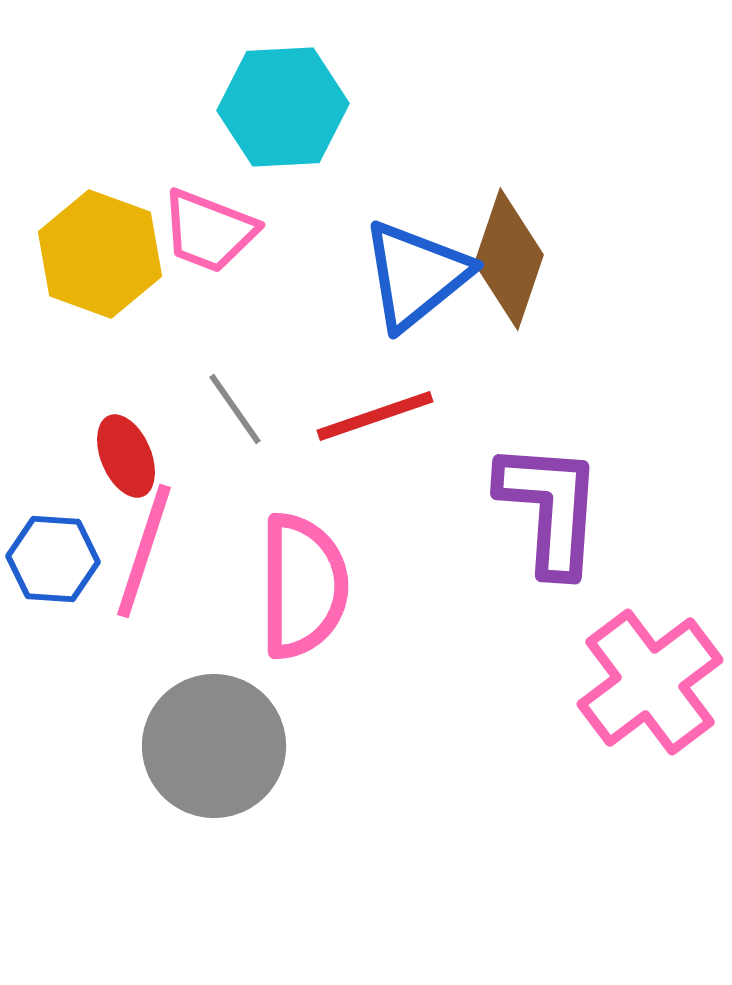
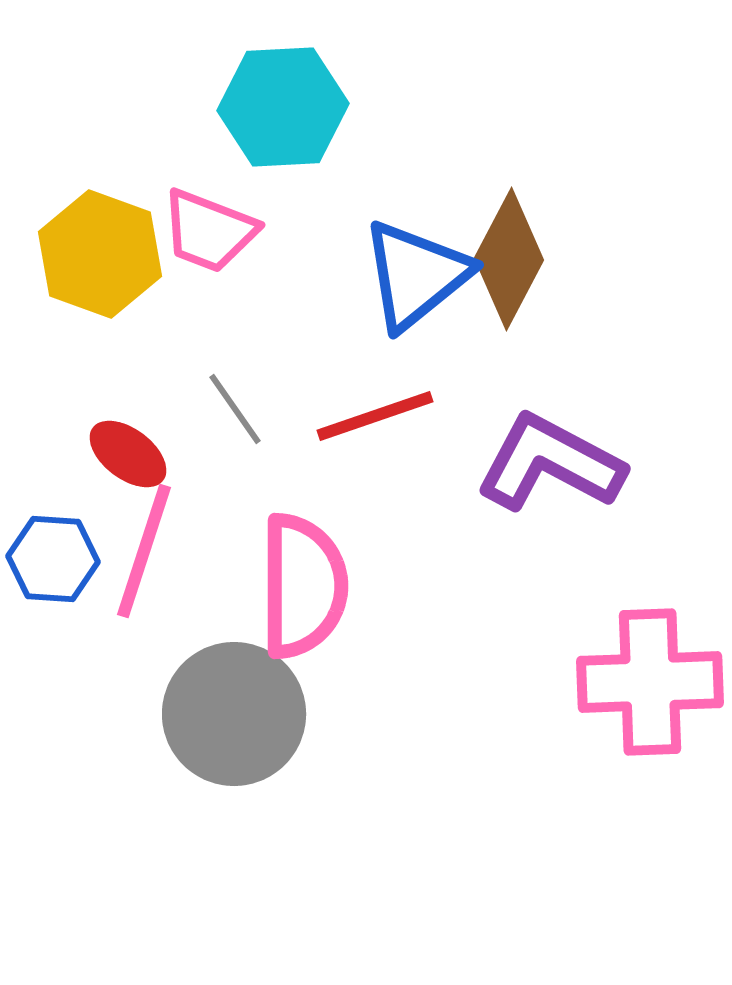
brown diamond: rotated 9 degrees clockwise
red ellipse: moved 2 px right, 2 px up; rotated 30 degrees counterclockwise
purple L-shape: moved 45 px up; rotated 66 degrees counterclockwise
pink cross: rotated 35 degrees clockwise
gray circle: moved 20 px right, 32 px up
